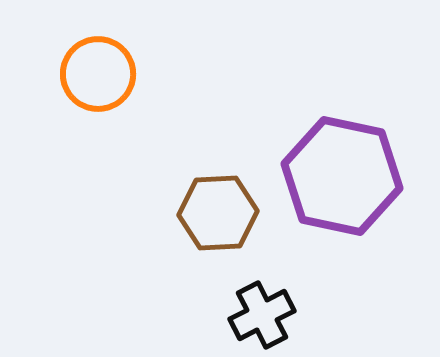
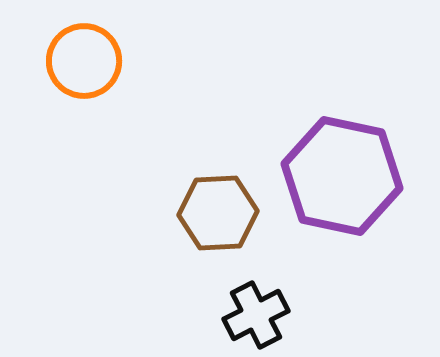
orange circle: moved 14 px left, 13 px up
black cross: moved 6 px left
